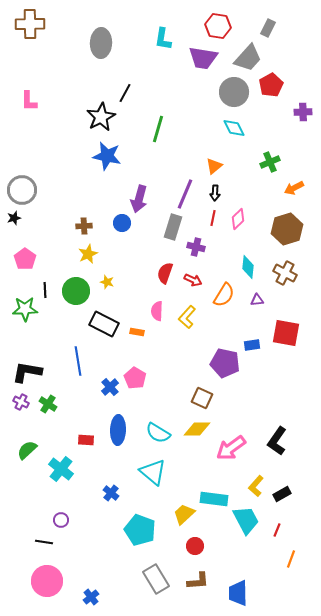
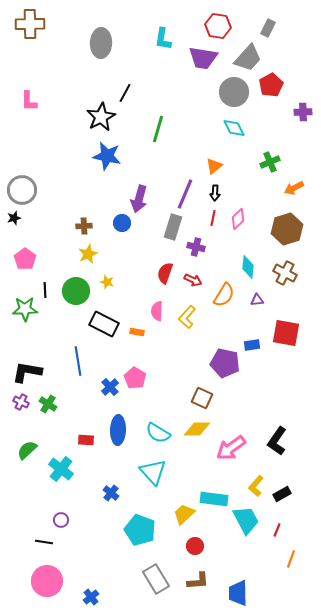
cyan triangle at (153, 472): rotated 8 degrees clockwise
